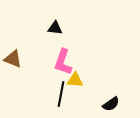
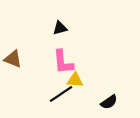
black triangle: moved 5 px right; rotated 21 degrees counterclockwise
pink L-shape: rotated 24 degrees counterclockwise
black line: rotated 45 degrees clockwise
black semicircle: moved 2 px left, 2 px up
